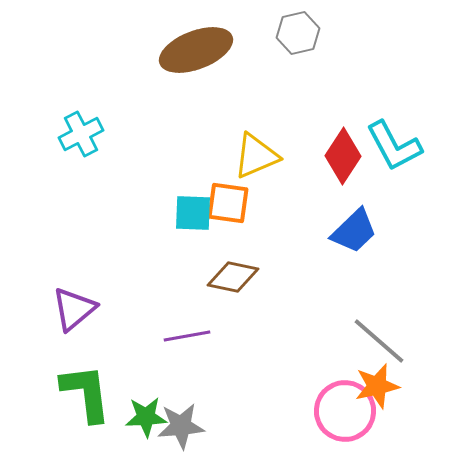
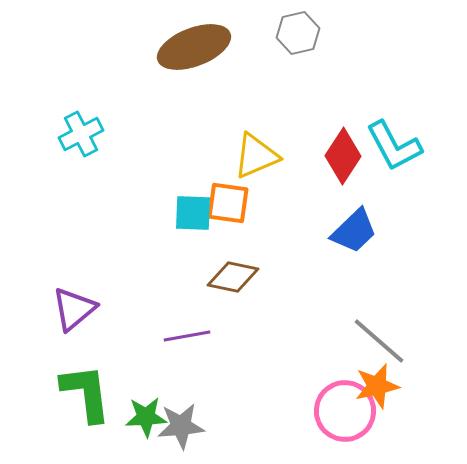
brown ellipse: moved 2 px left, 3 px up
